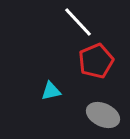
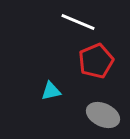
white line: rotated 24 degrees counterclockwise
